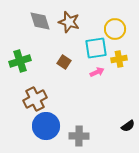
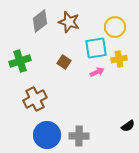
gray diamond: rotated 70 degrees clockwise
yellow circle: moved 2 px up
blue circle: moved 1 px right, 9 px down
